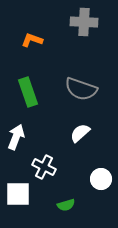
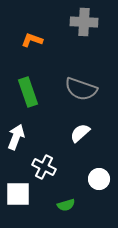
white circle: moved 2 px left
